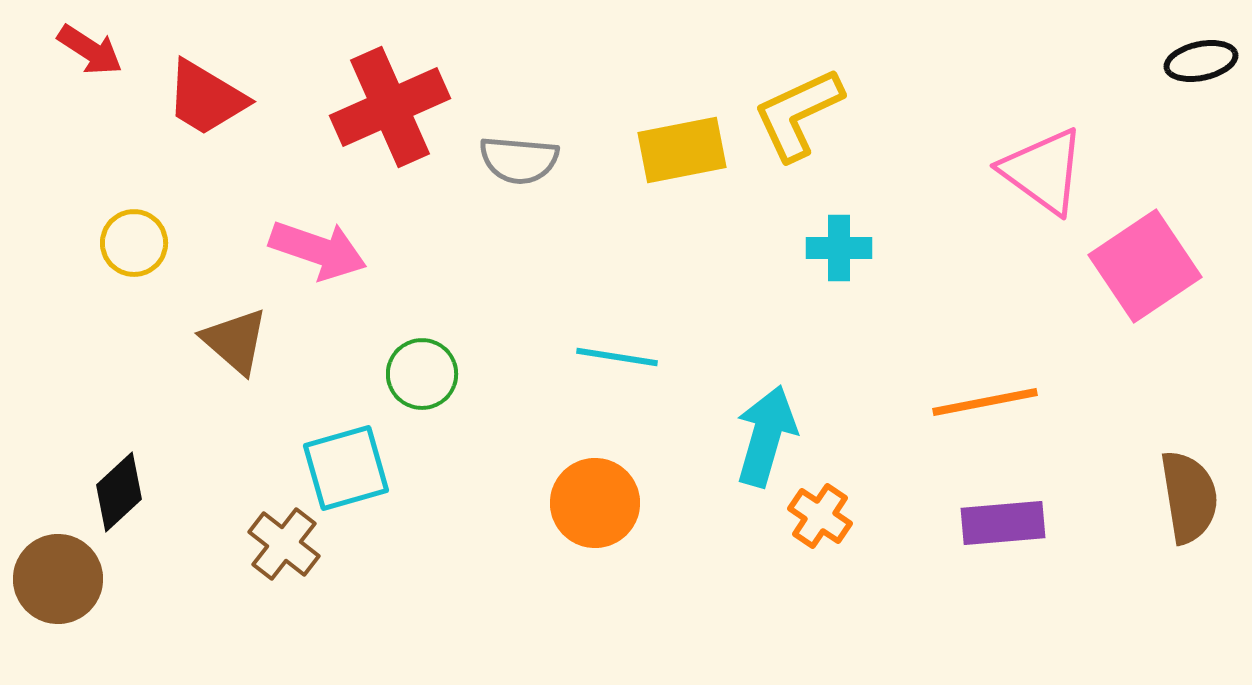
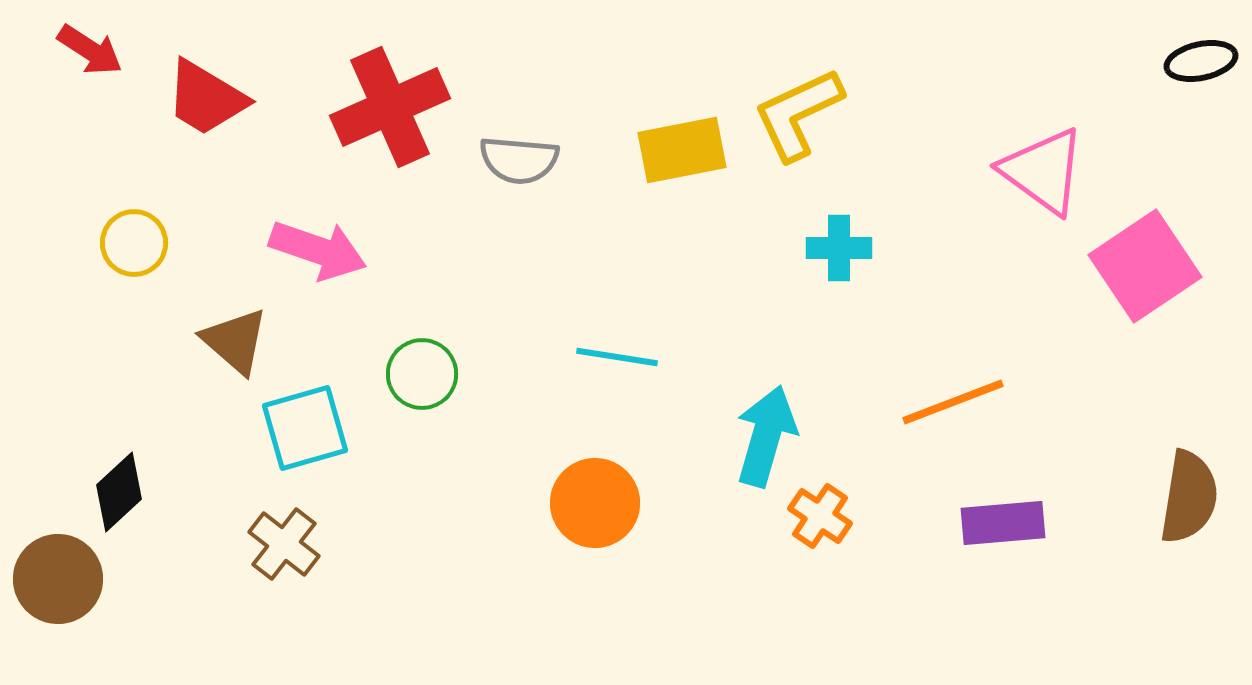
orange line: moved 32 px left; rotated 10 degrees counterclockwise
cyan square: moved 41 px left, 40 px up
brown semicircle: rotated 18 degrees clockwise
